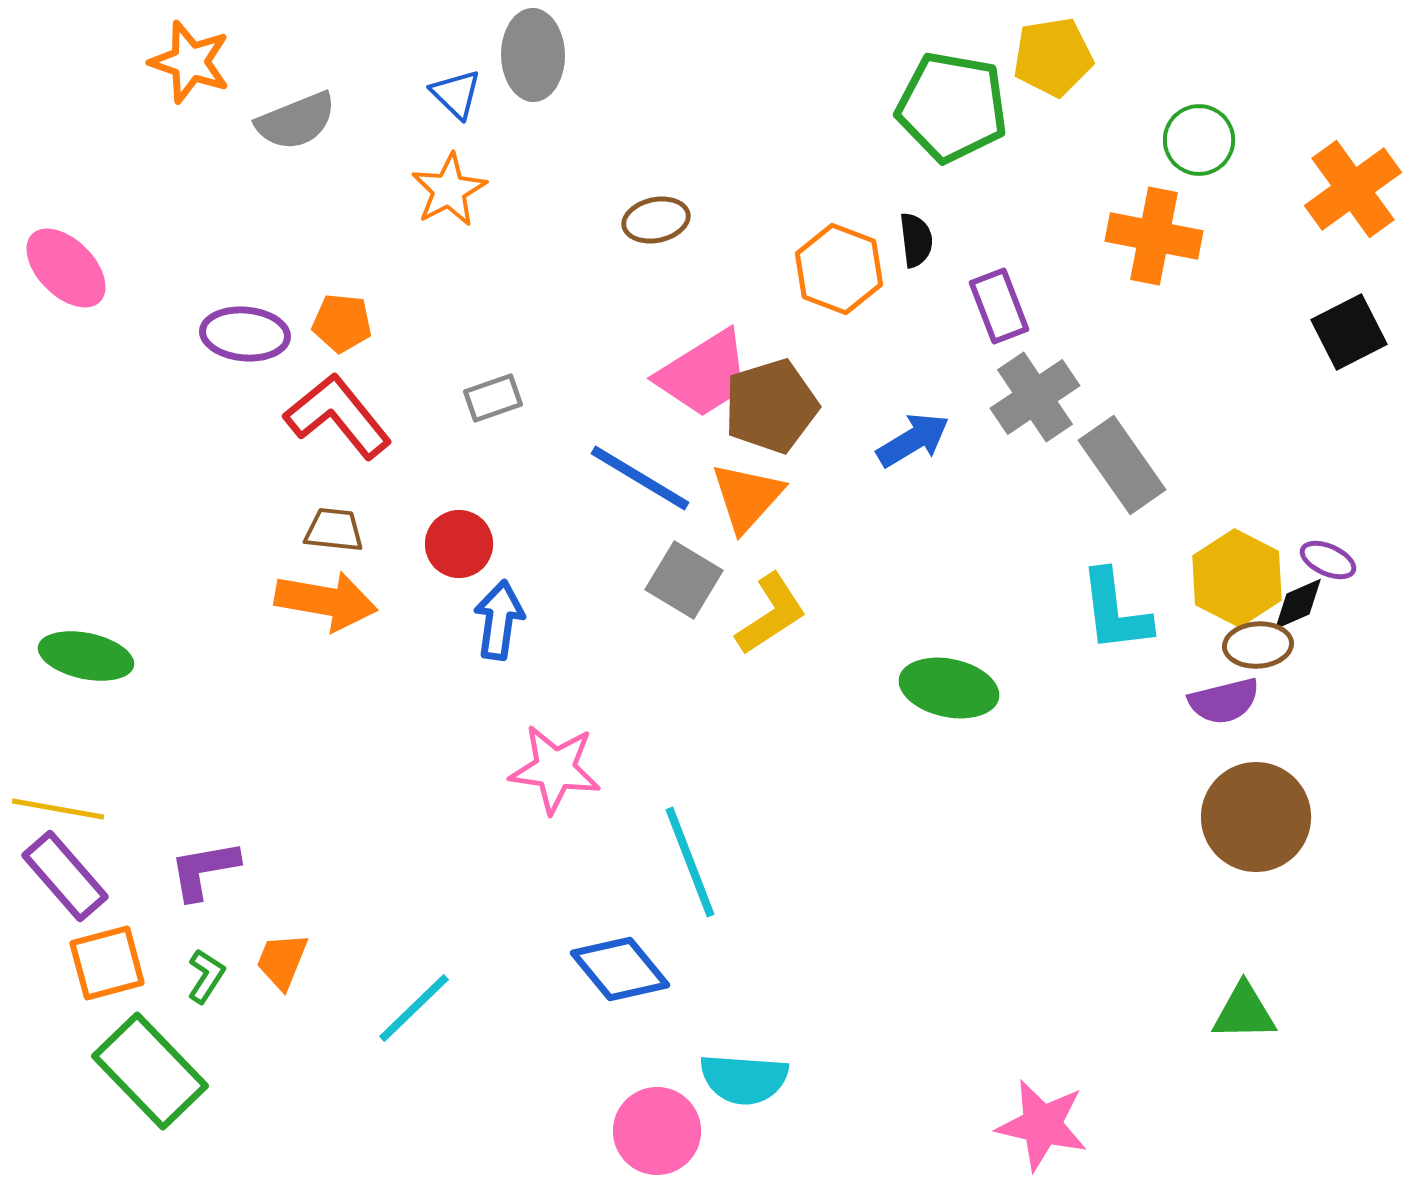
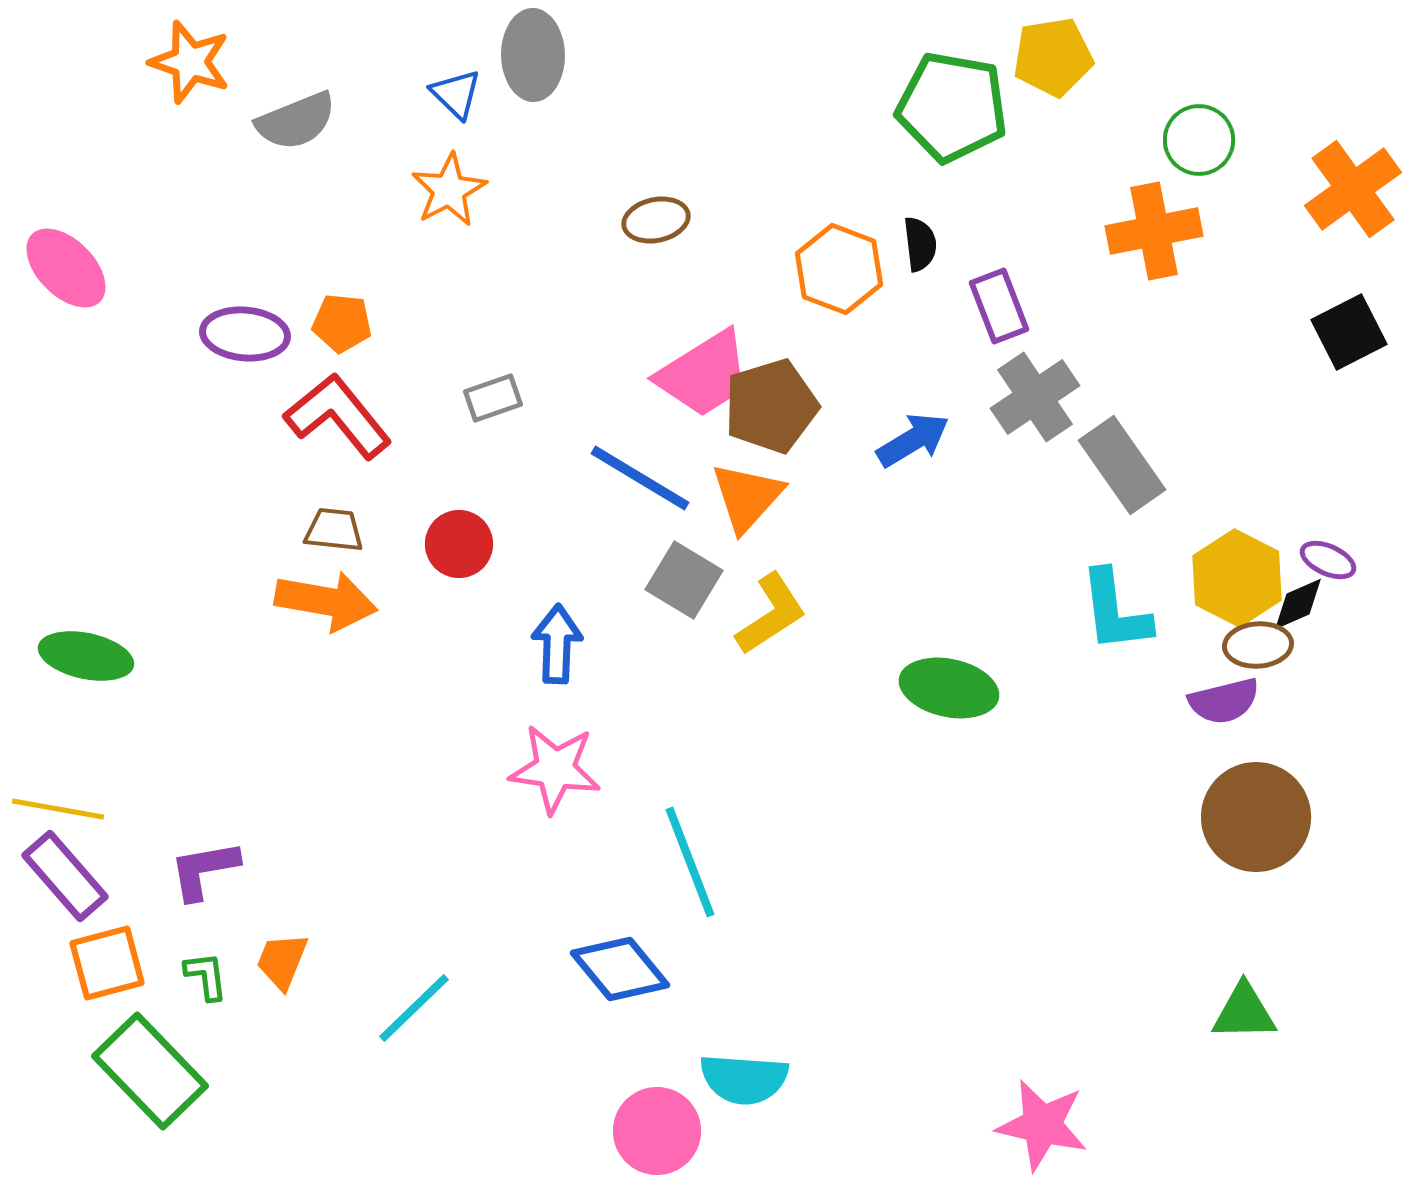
orange cross at (1154, 236): moved 5 px up; rotated 22 degrees counterclockwise
black semicircle at (916, 240): moved 4 px right, 4 px down
blue arrow at (499, 620): moved 58 px right, 24 px down; rotated 6 degrees counterclockwise
green L-shape at (206, 976): rotated 40 degrees counterclockwise
